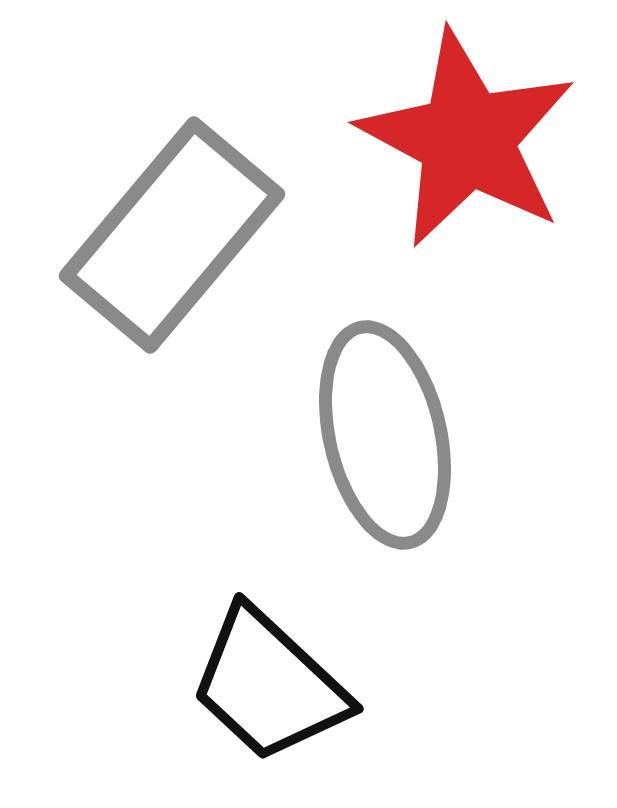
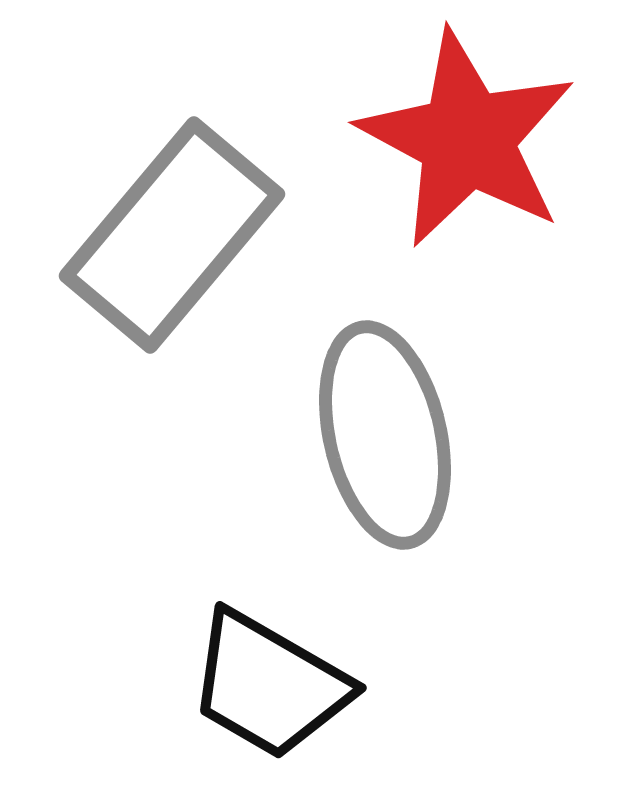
black trapezoid: rotated 13 degrees counterclockwise
